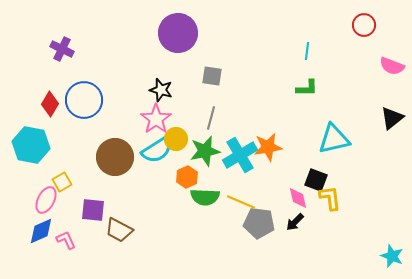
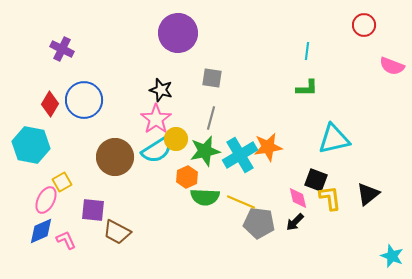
gray square: moved 2 px down
black triangle: moved 24 px left, 76 px down
brown trapezoid: moved 2 px left, 2 px down
